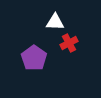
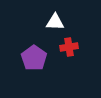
red cross: moved 4 px down; rotated 18 degrees clockwise
